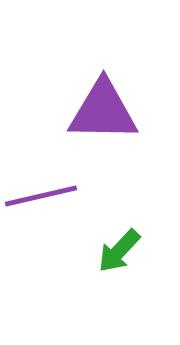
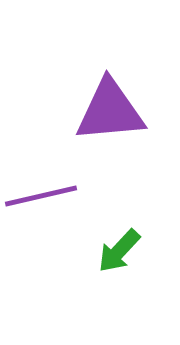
purple triangle: moved 7 px right; rotated 6 degrees counterclockwise
